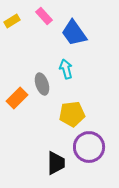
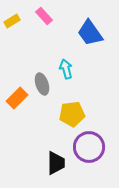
blue trapezoid: moved 16 px right
